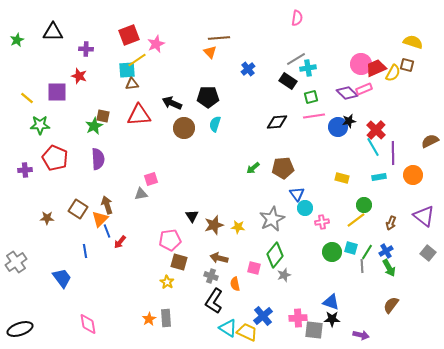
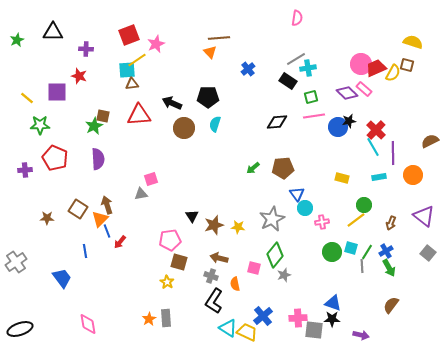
pink rectangle at (364, 89): rotated 63 degrees clockwise
blue triangle at (331, 302): moved 2 px right, 1 px down
